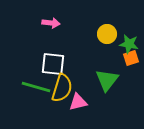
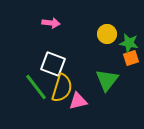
green star: moved 1 px up
white square: rotated 15 degrees clockwise
green line: rotated 36 degrees clockwise
pink triangle: moved 1 px up
